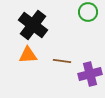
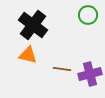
green circle: moved 3 px down
orange triangle: rotated 18 degrees clockwise
brown line: moved 8 px down
